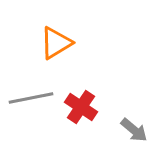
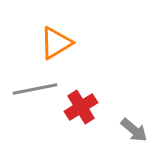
gray line: moved 4 px right, 9 px up
red cross: rotated 24 degrees clockwise
